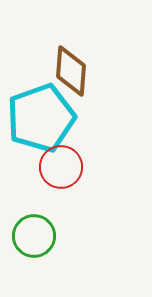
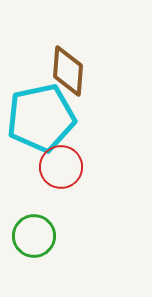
brown diamond: moved 3 px left
cyan pentagon: rotated 8 degrees clockwise
